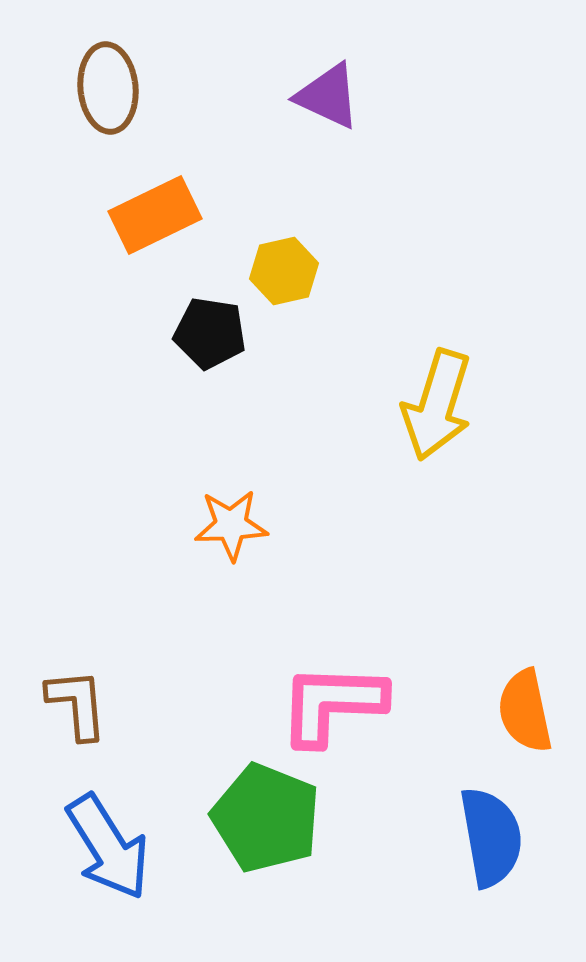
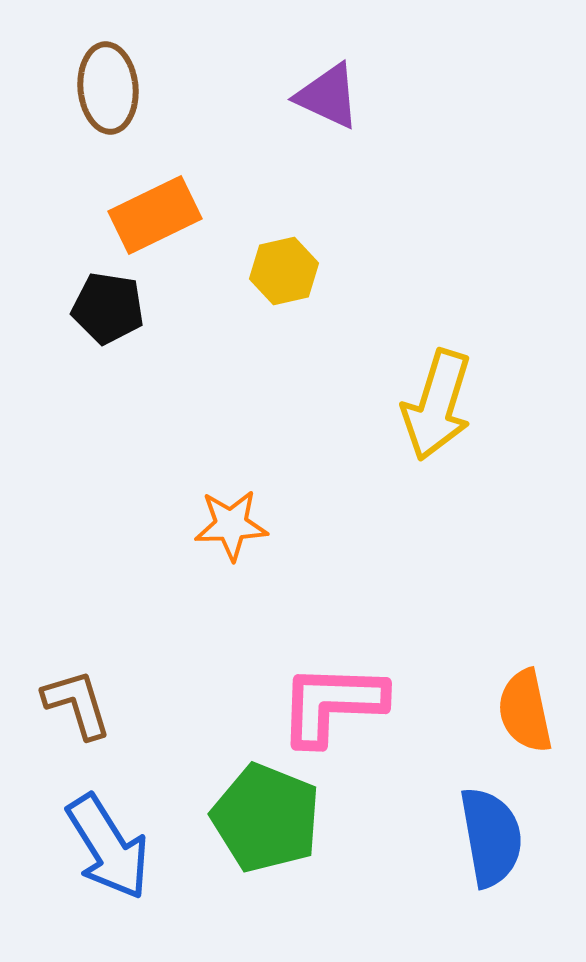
black pentagon: moved 102 px left, 25 px up
brown L-shape: rotated 12 degrees counterclockwise
